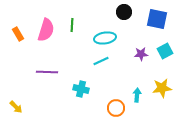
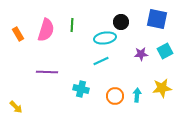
black circle: moved 3 px left, 10 px down
orange circle: moved 1 px left, 12 px up
